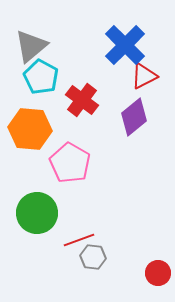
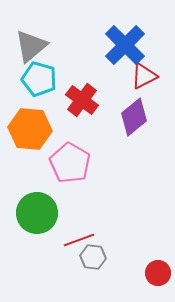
cyan pentagon: moved 2 px left, 2 px down; rotated 12 degrees counterclockwise
